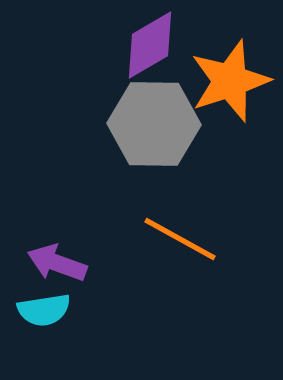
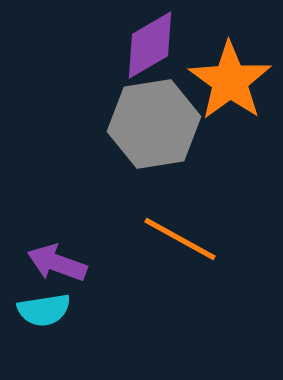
orange star: rotated 18 degrees counterclockwise
gray hexagon: rotated 10 degrees counterclockwise
